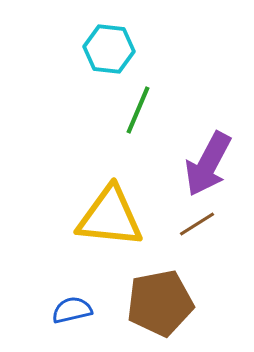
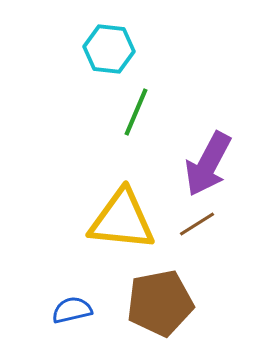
green line: moved 2 px left, 2 px down
yellow triangle: moved 12 px right, 3 px down
